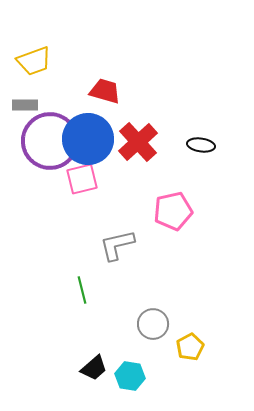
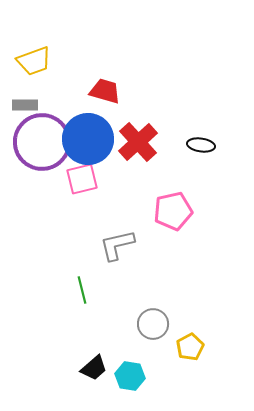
purple circle: moved 8 px left, 1 px down
